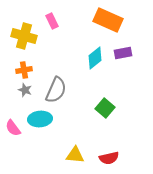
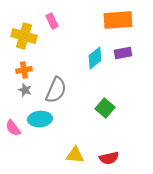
orange rectangle: moved 10 px right; rotated 28 degrees counterclockwise
